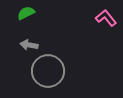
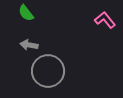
green semicircle: rotated 102 degrees counterclockwise
pink L-shape: moved 1 px left, 2 px down
